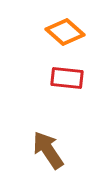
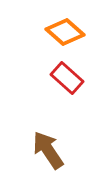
red rectangle: rotated 36 degrees clockwise
